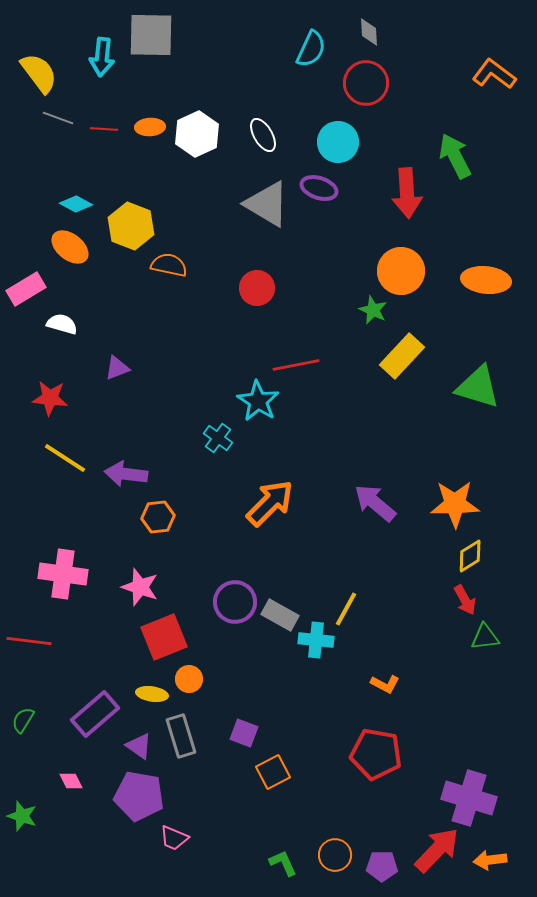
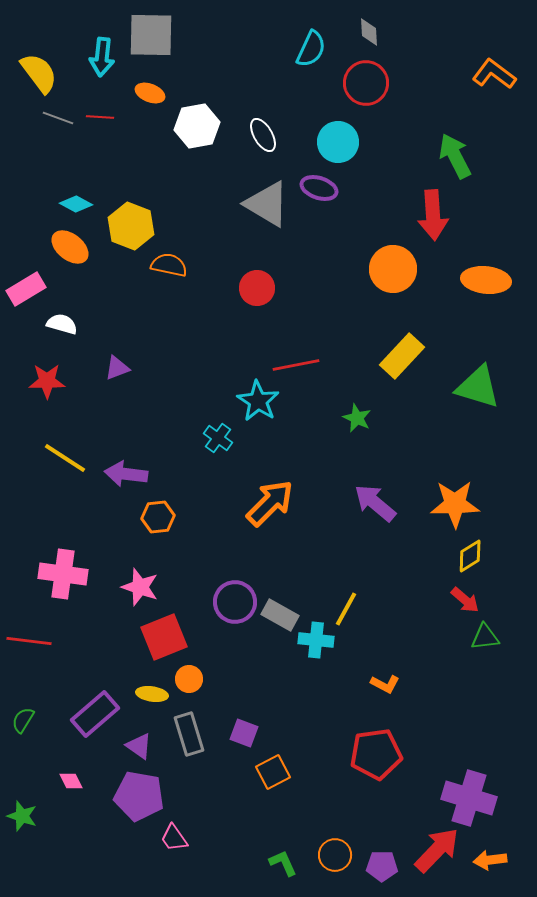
orange ellipse at (150, 127): moved 34 px up; rotated 24 degrees clockwise
red line at (104, 129): moved 4 px left, 12 px up
white hexagon at (197, 134): moved 8 px up; rotated 15 degrees clockwise
red arrow at (407, 193): moved 26 px right, 22 px down
orange circle at (401, 271): moved 8 px left, 2 px up
green star at (373, 310): moved 16 px left, 108 px down
red star at (50, 398): moved 3 px left, 17 px up; rotated 6 degrees counterclockwise
red arrow at (465, 600): rotated 20 degrees counterclockwise
gray rectangle at (181, 736): moved 8 px right, 2 px up
red pentagon at (376, 754): rotated 18 degrees counterclockwise
pink trapezoid at (174, 838): rotated 32 degrees clockwise
